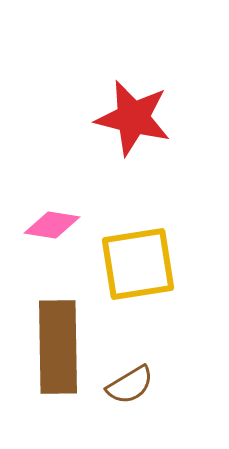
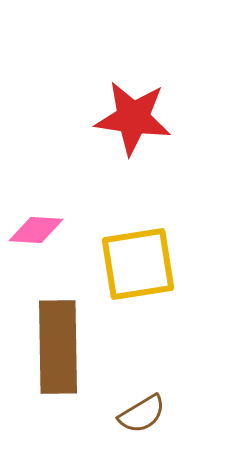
red star: rotated 6 degrees counterclockwise
pink diamond: moved 16 px left, 5 px down; rotated 6 degrees counterclockwise
brown semicircle: moved 12 px right, 29 px down
